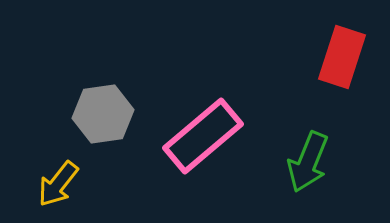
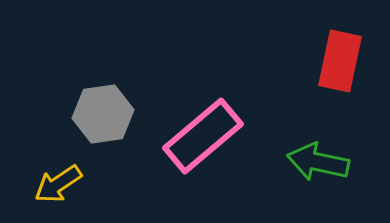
red rectangle: moved 2 px left, 4 px down; rotated 6 degrees counterclockwise
green arrow: moved 10 px right; rotated 80 degrees clockwise
yellow arrow: rotated 18 degrees clockwise
